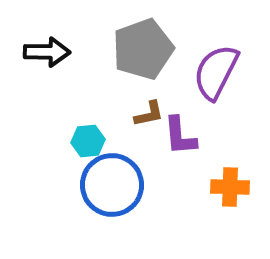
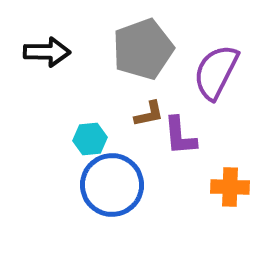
cyan hexagon: moved 2 px right, 2 px up
